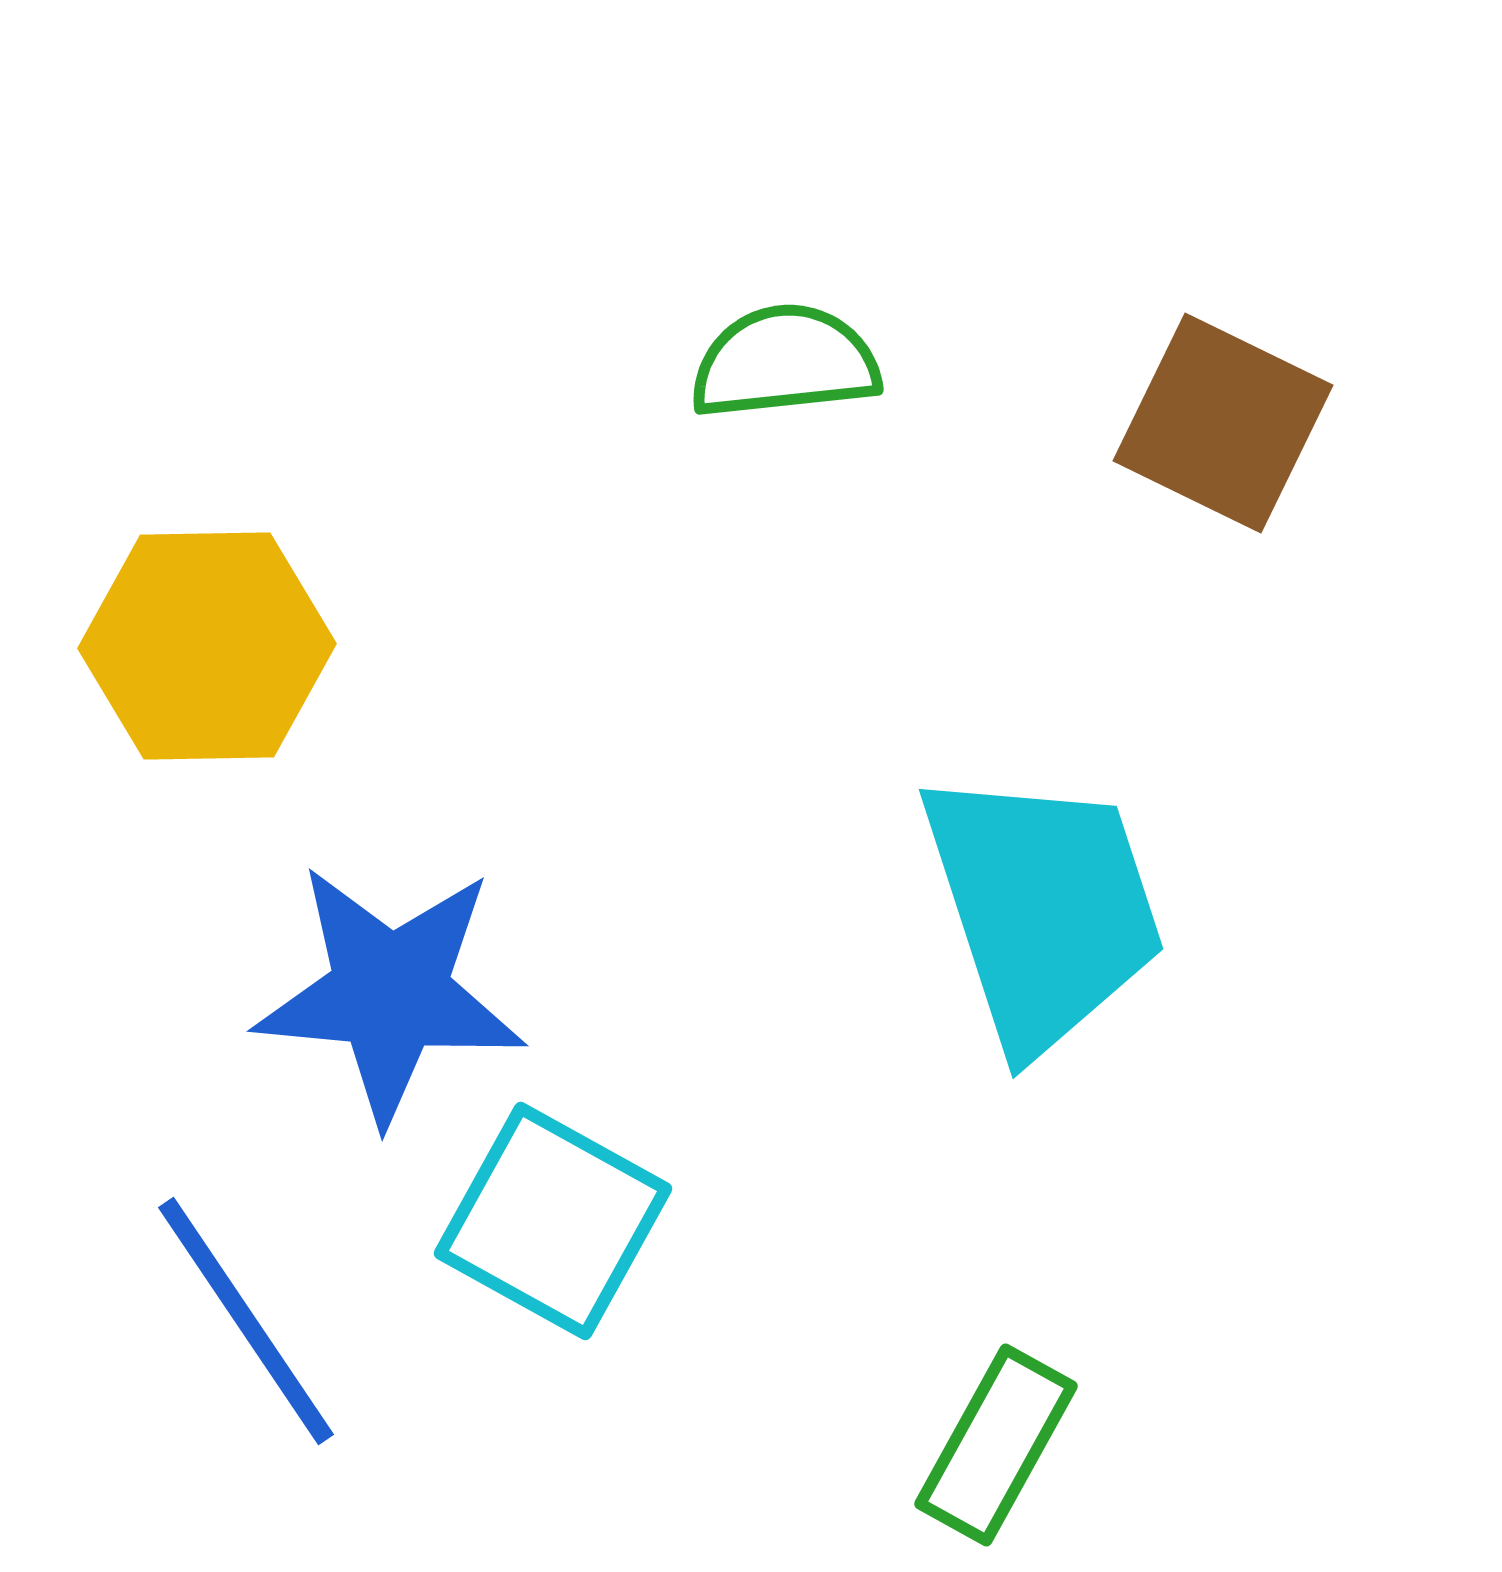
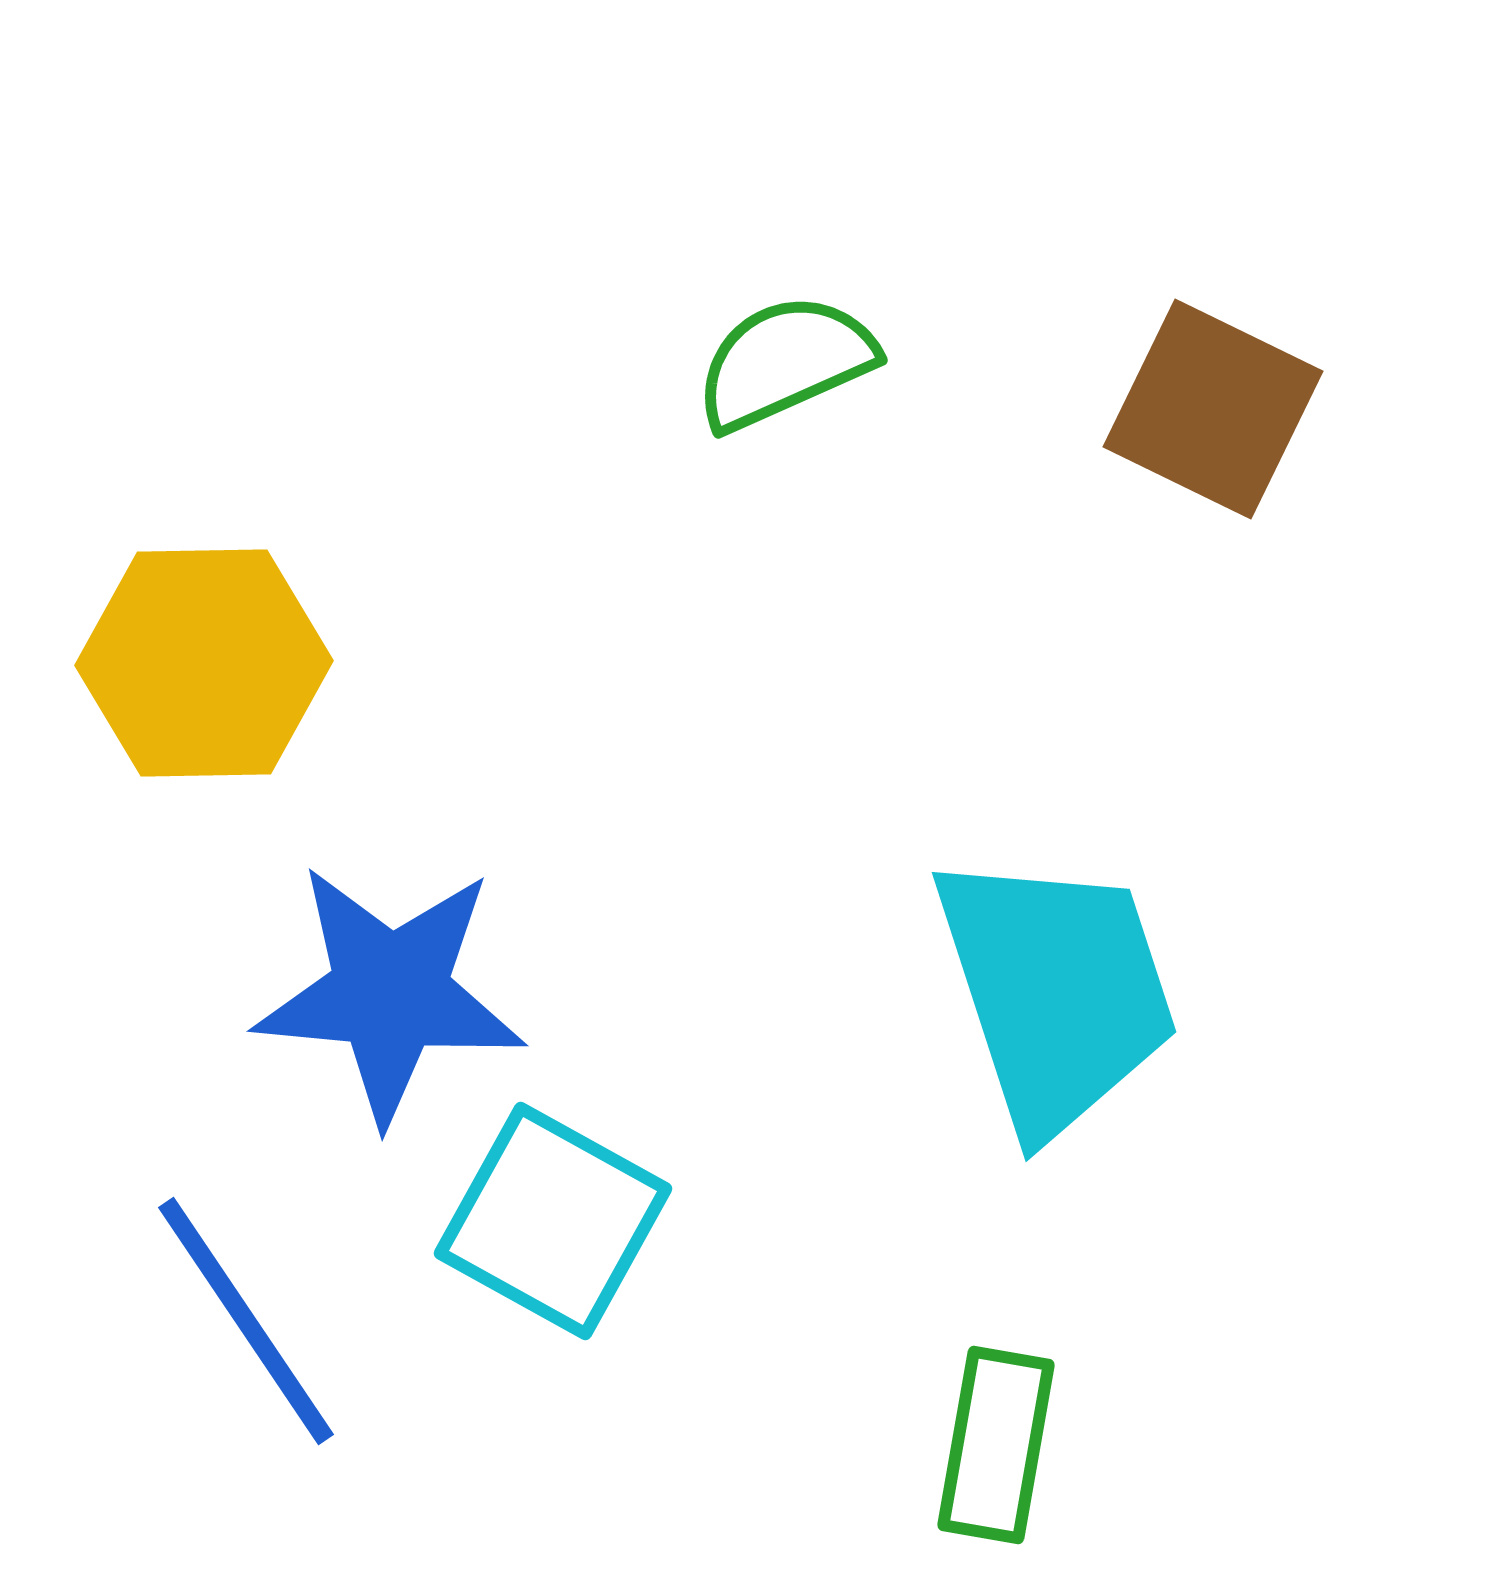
green semicircle: rotated 18 degrees counterclockwise
brown square: moved 10 px left, 14 px up
yellow hexagon: moved 3 px left, 17 px down
cyan trapezoid: moved 13 px right, 83 px down
green rectangle: rotated 19 degrees counterclockwise
